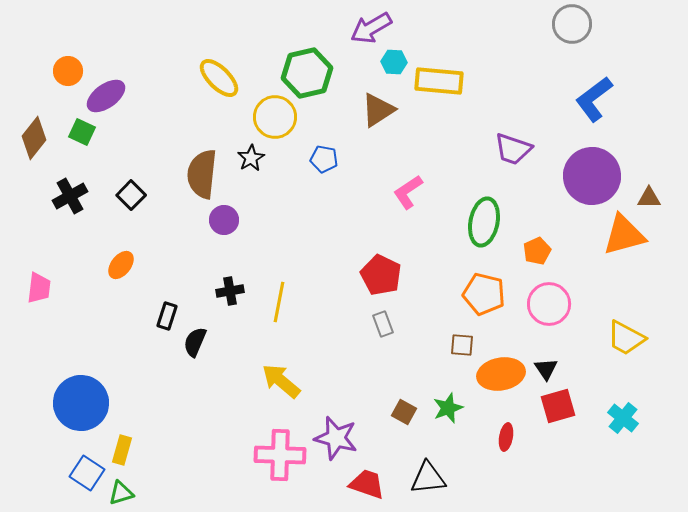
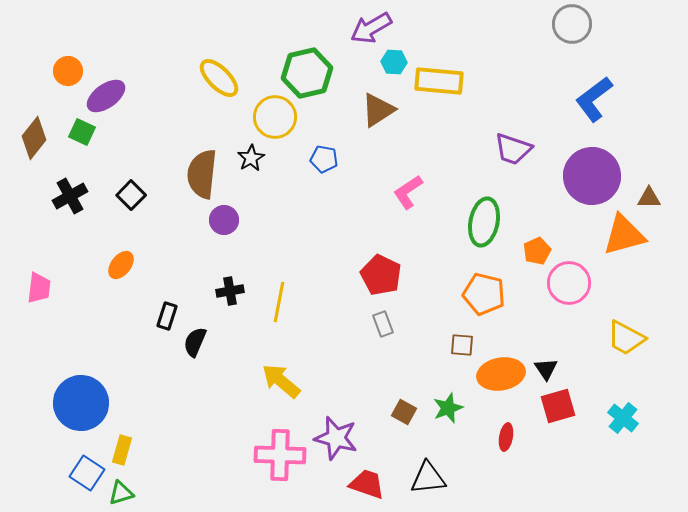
pink circle at (549, 304): moved 20 px right, 21 px up
